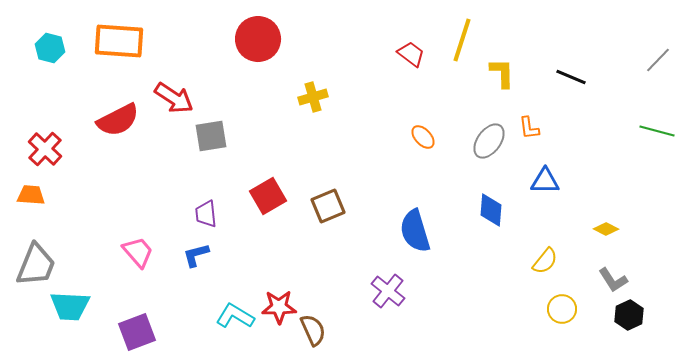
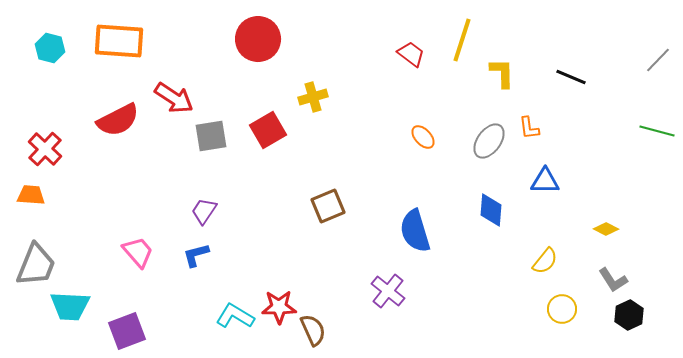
red square: moved 66 px up
purple trapezoid: moved 2 px left, 3 px up; rotated 40 degrees clockwise
purple square: moved 10 px left, 1 px up
